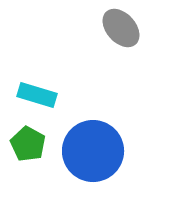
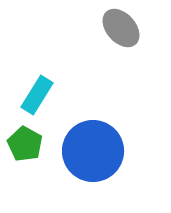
cyan rectangle: rotated 75 degrees counterclockwise
green pentagon: moved 3 px left
